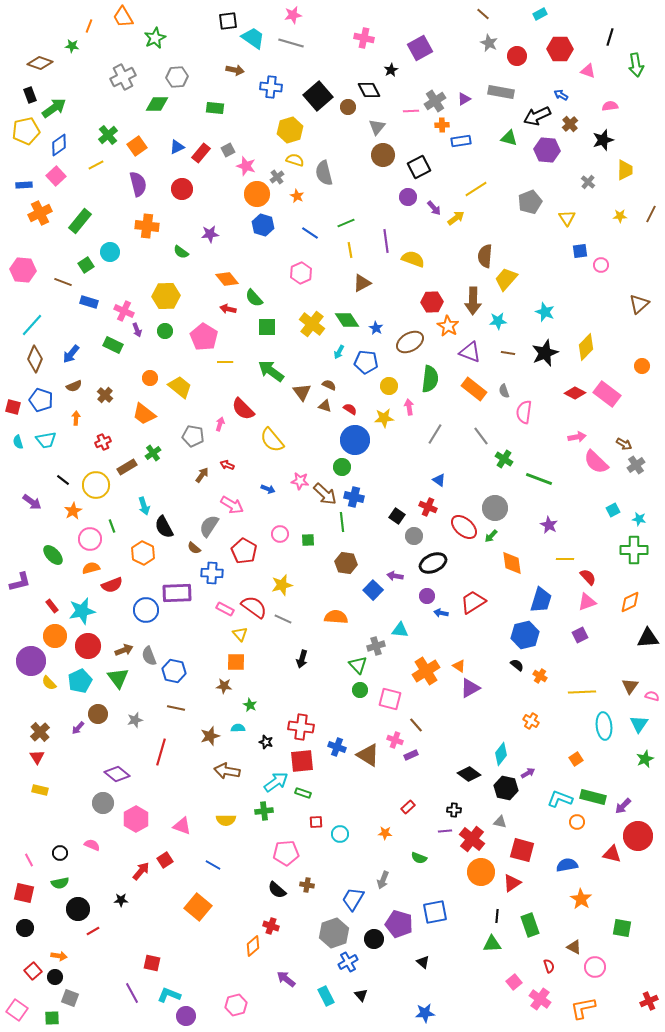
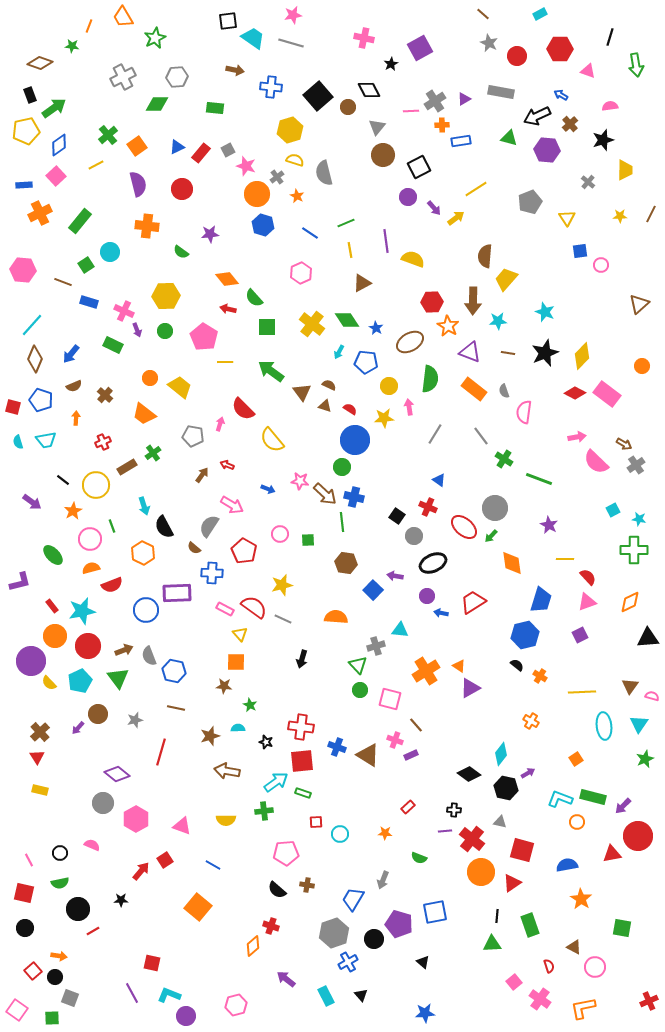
black star at (391, 70): moved 6 px up
yellow diamond at (586, 347): moved 4 px left, 9 px down
red triangle at (612, 854): rotated 24 degrees counterclockwise
